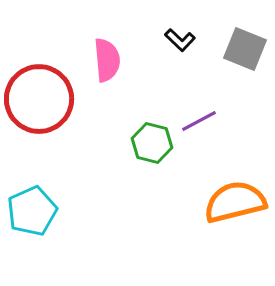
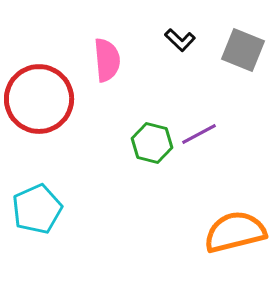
gray square: moved 2 px left, 1 px down
purple line: moved 13 px down
orange semicircle: moved 30 px down
cyan pentagon: moved 5 px right, 2 px up
